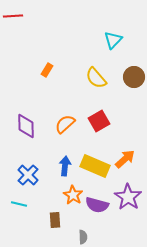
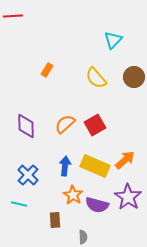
red square: moved 4 px left, 4 px down
orange arrow: moved 1 px down
